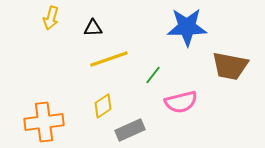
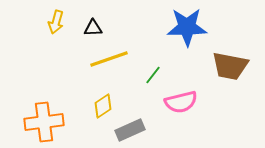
yellow arrow: moved 5 px right, 4 px down
